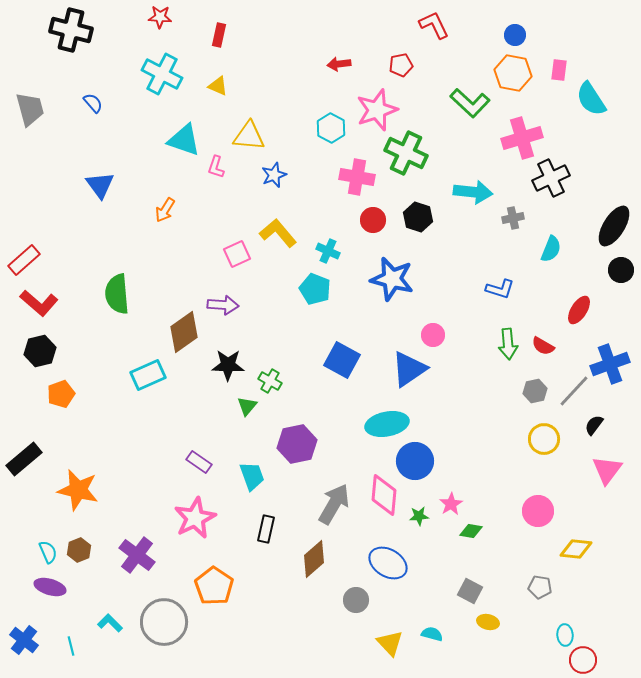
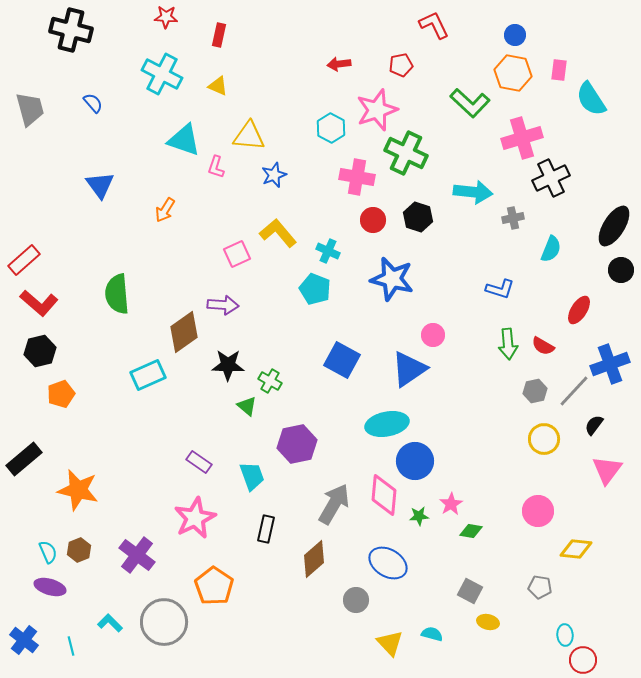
red star at (160, 17): moved 6 px right
green triangle at (247, 406): rotated 30 degrees counterclockwise
